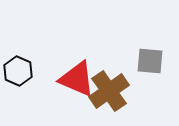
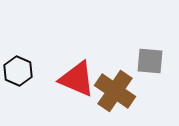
brown cross: moved 6 px right; rotated 21 degrees counterclockwise
